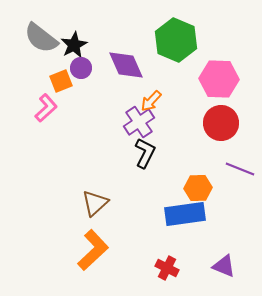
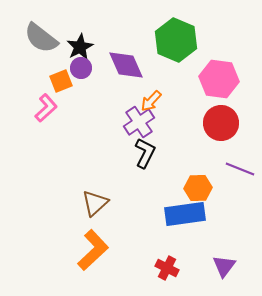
black star: moved 6 px right, 2 px down
pink hexagon: rotated 6 degrees clockwise
purple triangle: rotated 45 degrees clockwise
